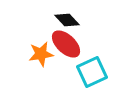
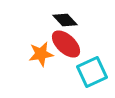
black diamond: moved 2 px left
